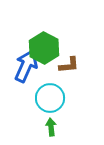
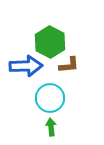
green hexagon: moved 6 px right, 6 px up
blue arrow: rotated 64 degrees clockwise
